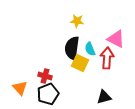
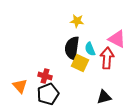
pink triangle: moved 1 px right
orange triangle: moved 2 px up
